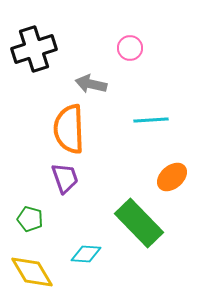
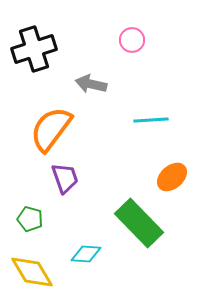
pink circle: moved 2 px right, 8 px up
orange semicircle: moved 18 px left; rotated 39 degrees clockwise
